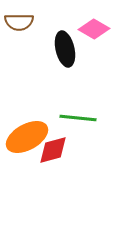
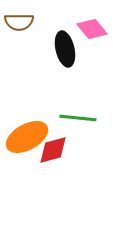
pink diamond: moved 2 px left; rotated 20 degrees clockwise
